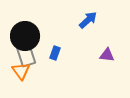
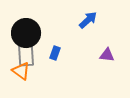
black circle: moved 1 px right, 3 px up
gray rectangle: rotated 15 degrees clockwise
orange triangle: rotated 18 degrees counterclockwise
